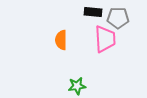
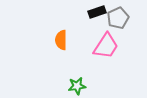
black rectangle: moved 4 px right; rotated 24 degrees counterclockwise
gray pentagon: rotated 25 degrees counterclockwise
pink trapezoid: moved 1 px right, 7 px down; rotated 36 degrees clockwise
